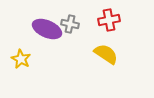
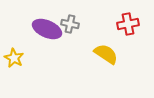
red cross: moved 19 px right, 4 px down
yellow star: moved 7 px left, 1 px up
